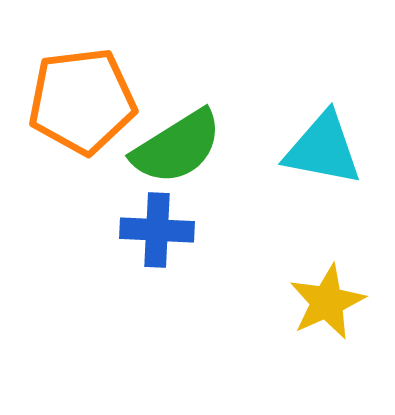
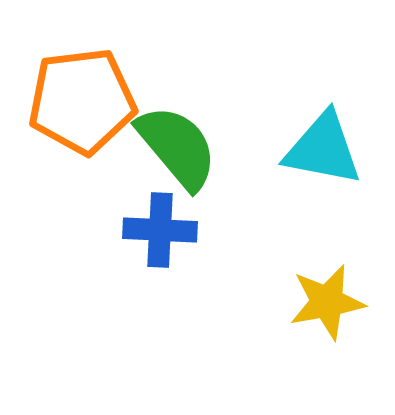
green semicircle: rotated 98 degrees counterclockwise
blue cross: moved 3 px right
yellow star: rotated 14 degrees clockwise
